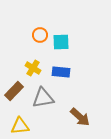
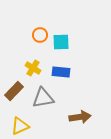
brown arrow: rotated 50 degrees counterclockwise
yellow triangle: rotated 18 degrees counterclockwise
